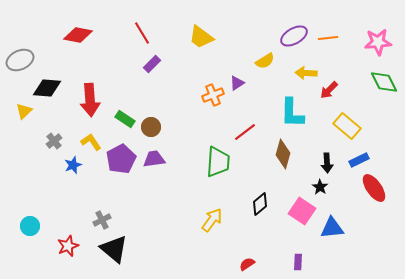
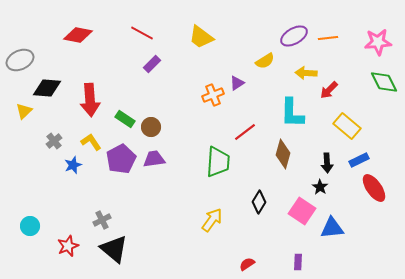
red line at (142, 33): rotated 30 degrees counterclockwise
black diamond at (260, 204): moved 1 px left, 2 px up; rotated 20 degrees counterclockwise
